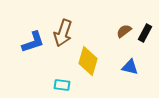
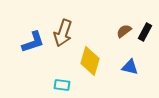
black rectangle: moved 1 px up
yellow diamond: moved 2 px right
